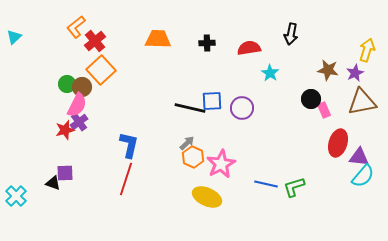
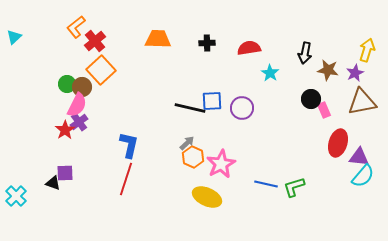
black arrow: moved 14 px right, 19 px down
red star: rotated 18 degrees counterclockwise
